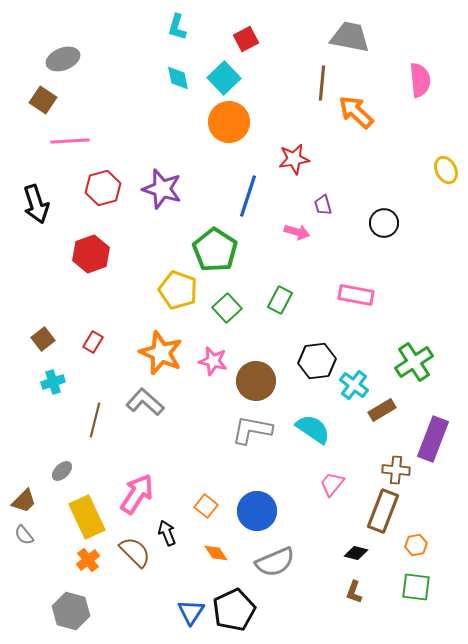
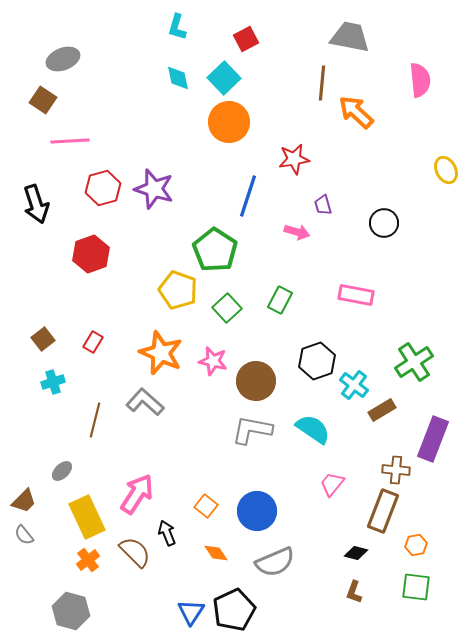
purple star at (162, 189): moved 8 px left
black hexagon at (317, 361): rotated 12 degrees counterclockwise
